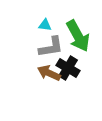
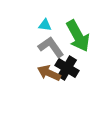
gray L-shape: rotated 116 degrees counterclockwise
black cross: moved 1 px left
